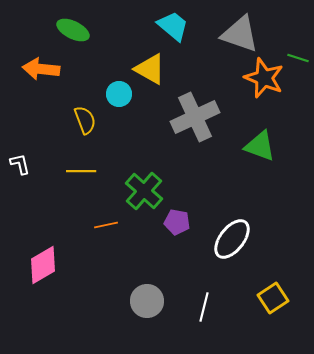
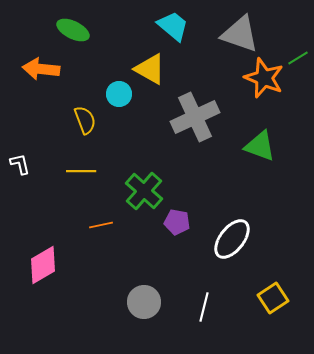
green line: rotated 50 degrees counterclockwise
orange line: moved 5 px left
gray circle: moved 3 px left, 1 px down
